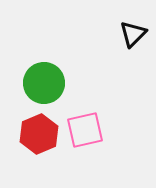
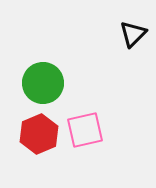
green circle: moved 1 px left
